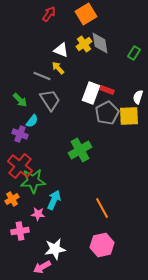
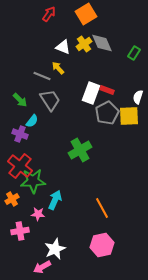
gray diamond: moved 2 px right; rotated 15 degrees counterclockwise
white triangle: moved 2 px right, 3 px up
cyan arrow: moved 1 px right
white star: rotated 15 degrees counterclockwise
